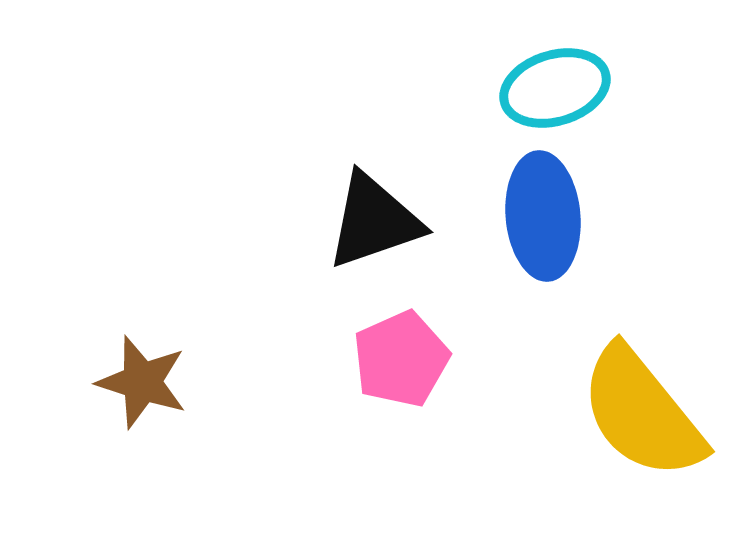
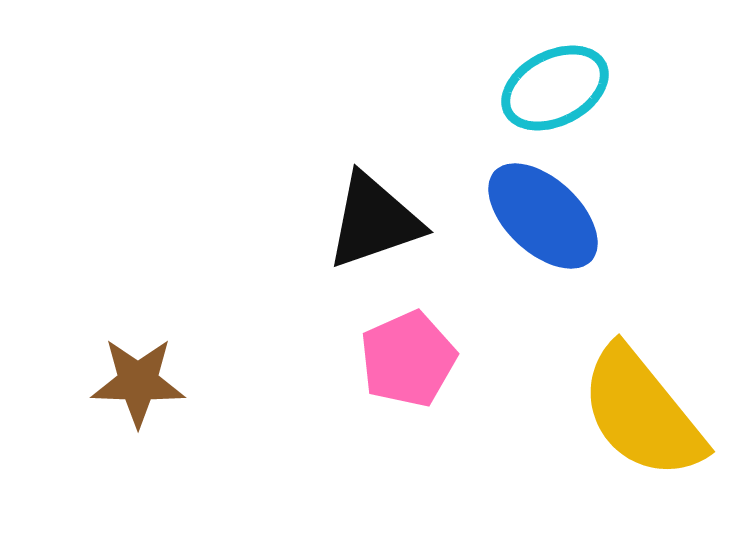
cyan ellipse: rotated 10 degrees counterclockwise
blue ellipse: rotated 42 degrees counterclockwise
pink pentagon: moved 7 px right
brown star: moved 4 px left; rotated 16 degrees counterclockwise
